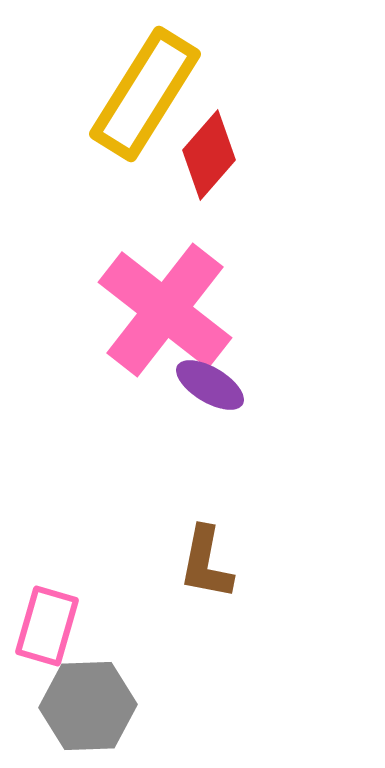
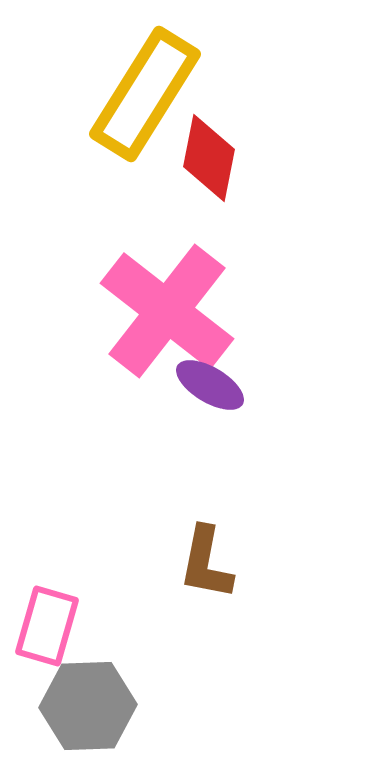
red diamond: moved 3 px down; rotated 30 degrees counterclockwise
pink cross: moved 2 px right, 1 px down
